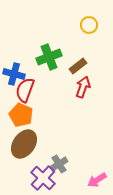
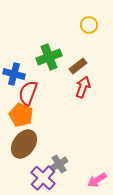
red semicircle: moved 3 px right, 3 px down
